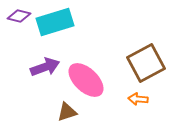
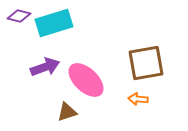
cyan rectangle: moved 1 px left, 1 px down
brown square: rotated 18 degrees clockwise
